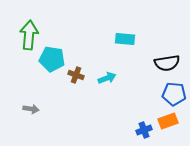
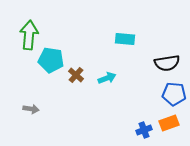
cyan pentagon: moved 1 px left, 1 px down
brown cross: rotated 21 degrees clockwise
orange rectangle: moved 1 px right, 2 px down
